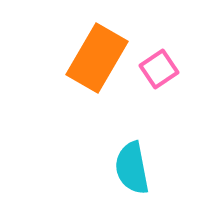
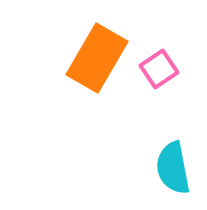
cyan semicircle: moved 41 px right
